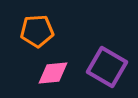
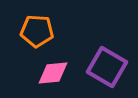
orange pentagon: rotated 8 degrees clockwise
